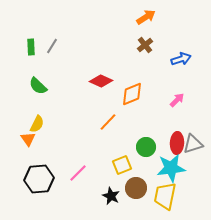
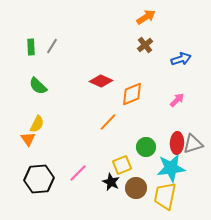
black star: moved 14 px up
